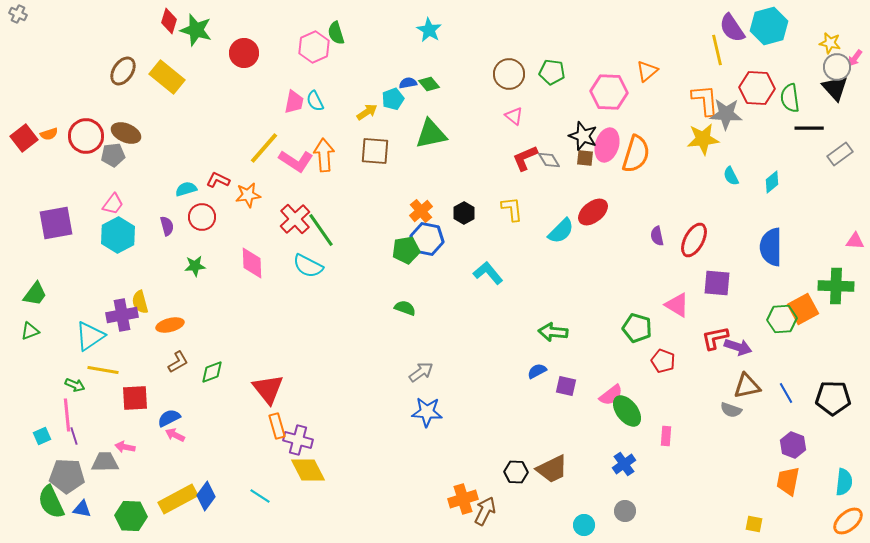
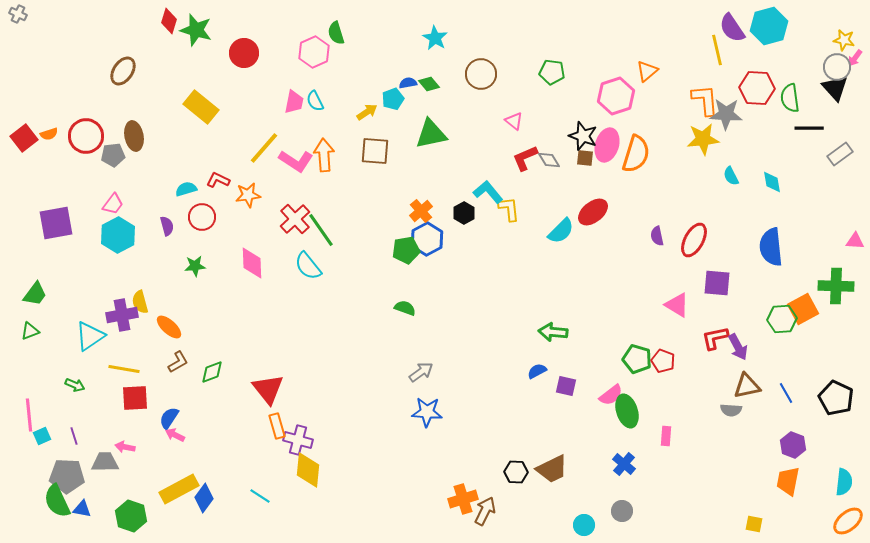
cyan star at (429, 30): moved 6 px right, 8 px down
yellow star at (830, 43): moved 14 px right, 3 px up
pink hexagon at (314, 47): moved 5 px down
brown circle at (509, 74): moved 28 px left
yellow rectangle at (167, 77): moved 34 px right, 30 px down
pink hexagon at (609, 92): moved 7 px right, 4 px down; rotated 21 degrees counterclockwise
pink triangle at (514, 116): moved 5 px down
brown ellipse at (126, 133): moved 8 px right, 3 px down; rotated 56 degrees clockwise
cyan diamond at (772, 182): rotated 60 degrees counterclockwise
yellow L-shape at (512, 209): moved 3 px left
blue hexagon at (427, 239): rotated 20 degrees clockwise
blue semicircle at (771, 247): rotated 6 degrees counterclockwise
cyan semicircle at (308, 266): rotated 24 degrees clockwise
cyan L-shape at (488, 273): moved 81 px up
orange ellipse at (170, 325): moved 1 px left, 2 px down; rotated 56 degrees clockwise
green pentagon at (637, 328): moved 31 px down
purple arrow at (738, 347): rotated 44 degrees clockwise
yellow line at (103, 370): moved 21 px right, 1 px up
black pentagon at (833, 398): moved 3 px right; rotated 24 degrees clockwise
gray semicircle at (731, 410): rotated 15 degrees counterclockwise
green ellipse at (627, 411): rotated 20 degrees clockwise
pink line at (67, 415): moved 38 px left
blue semicircle at (169, 418): rotated 30 degrees counterclockwise
blue cross at (624, 464): rotated 15 degrees counterclockwise
yellow diamond at (308, 470): rotated 33 degrees clockwise
blue diamond at (206, 496): moved 2 px left, 2 px down
yellow rectangle at (178, 499): moved 1 px right, 10 px up
green semicircle at (51, 502): moved 6 px right, 1 px up
gray circle at (625, 511): moved 3 px left
green hexagon at (131, 516): rotated 16 degrees clockwise
